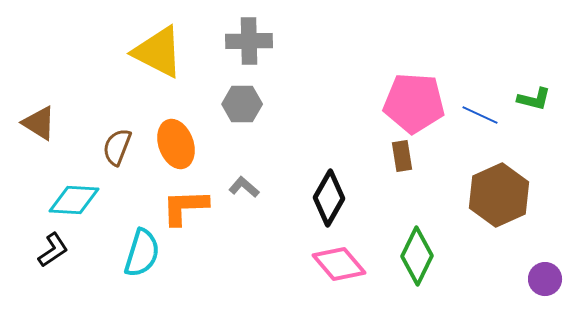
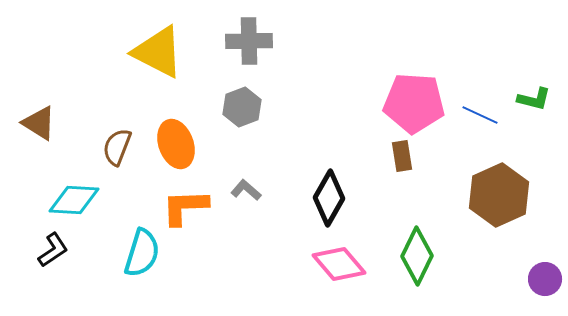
gray hexagon: moved 3 px down; rotated 21 degrees counterclockwise
gray L-shape: moved 2 px right, 3 px down
